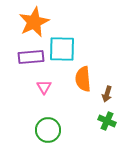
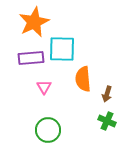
purple rectangle: moved 1 px down
